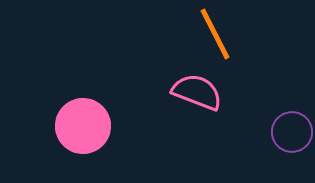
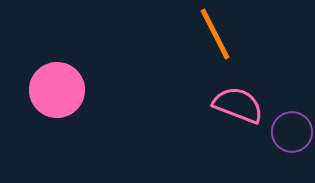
pink semicircle: moved 41 px right, 13 px down
pink circle: moved 26 px left, 36 px up
